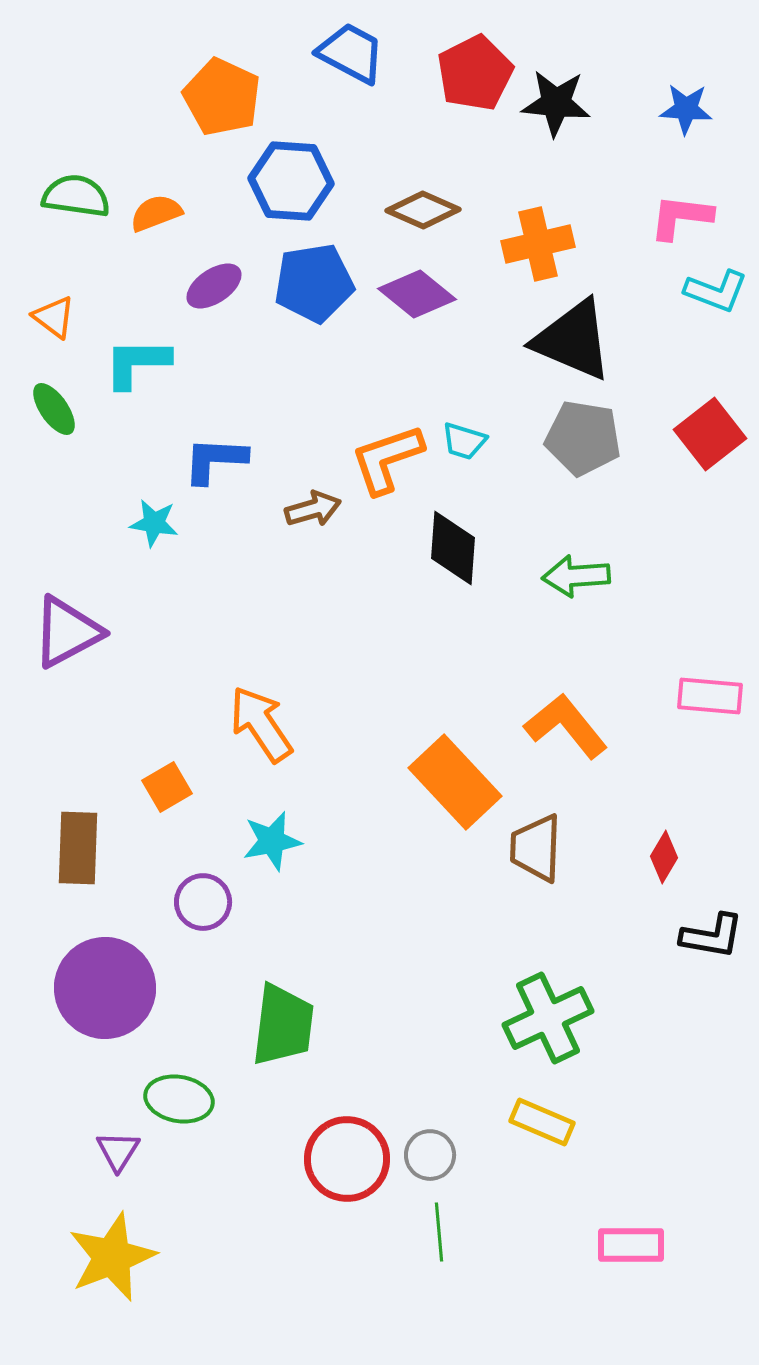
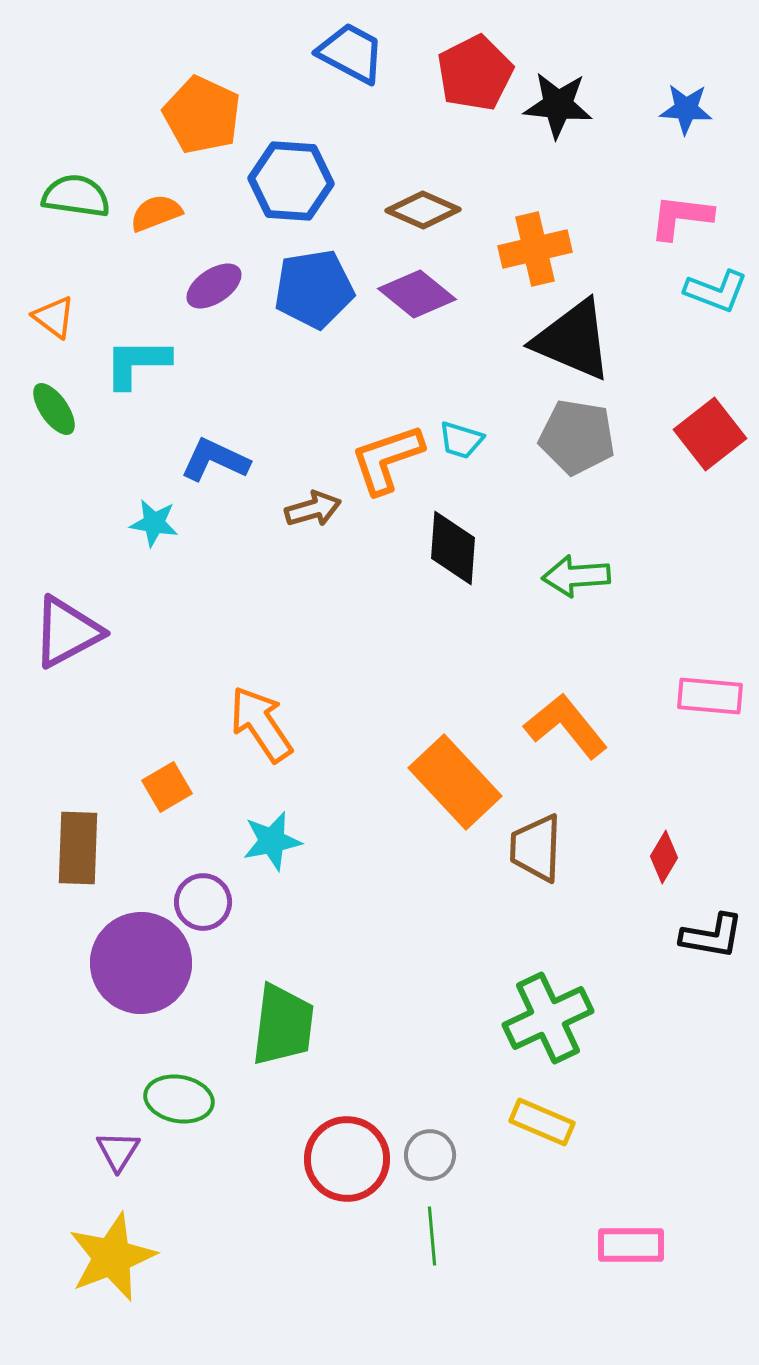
orange pentagon at (222, 97): moved 20 px left, 18 px down
black star at (556, 103): moved 2 px right, 2 px down
orange cross at (538, 244): moved 3 px left, 5 px down
blue pentagon at (314, 283): moved 6 px down
gray pentagon at (583, 438): moved 6 px left, 1 px up
cyan trapezoid at (464, 441): moved 3 px left, 1 px up
blue L-shape at (215, 460): rotated 22 degrees clockwise
purple circle at (105, 988): moved 36 px right, 25 px up
green line at (439, 1232): moved 7 px left, 4 px down
